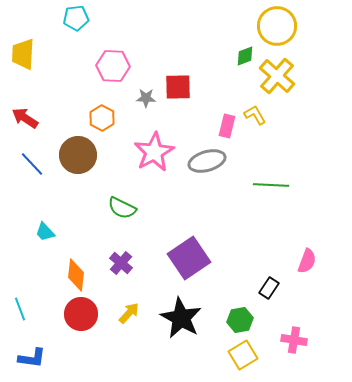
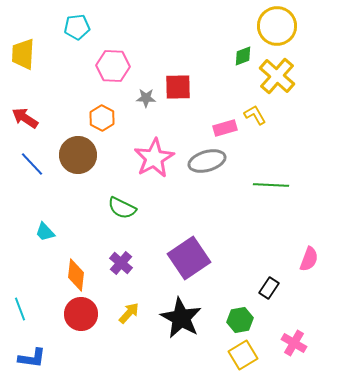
cyan pentagon: moved 1 px right, 9 px down
green diamond: moved 2 px left
pink rectangle: moved 2 px left, 2 px down; rotated 60 degrees clockwise
pink star: moved 6 px down
pink semicircle: moved 2 px right, 2 px up
pink cross: moved 3 px down; rotated 20 degrees clockwise
